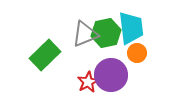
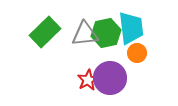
gray triangle: rotated 16 degrees clockwise
green rectangle: moved 23 px up
purple circle: moved 1 px left, 3 px down
red star: moved 2 px up
